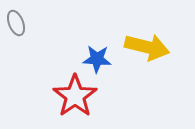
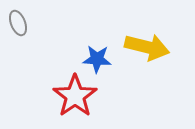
gray ellipse: moved 2 px right
